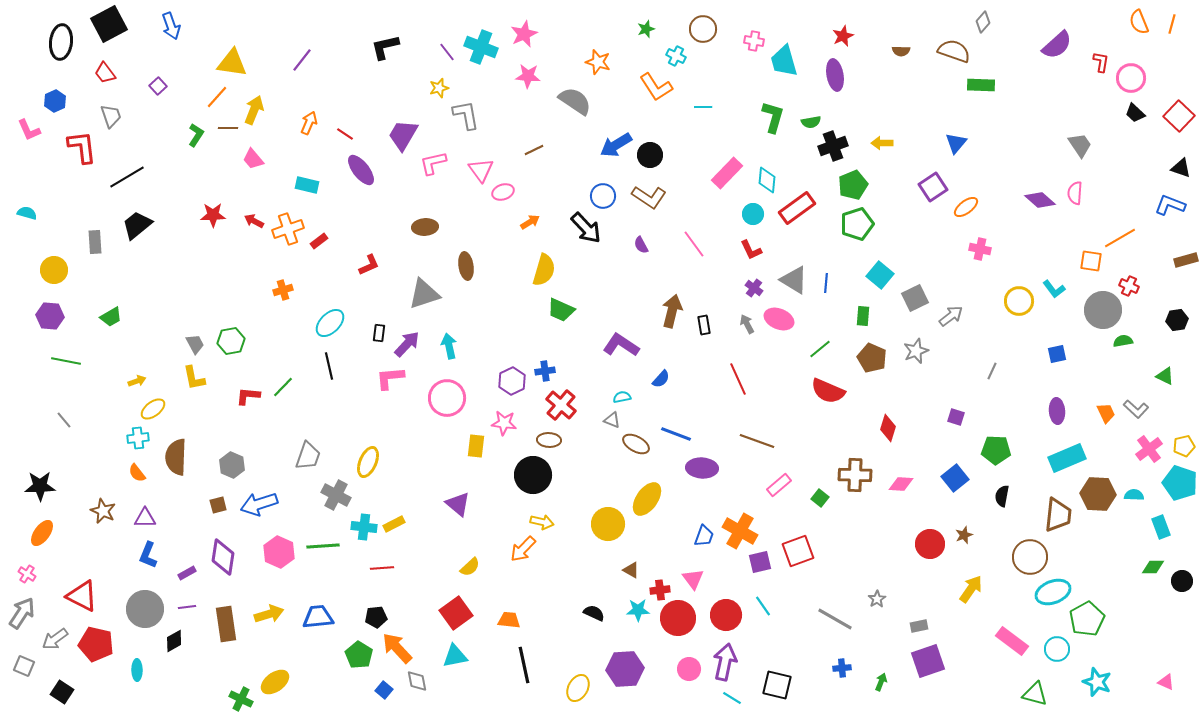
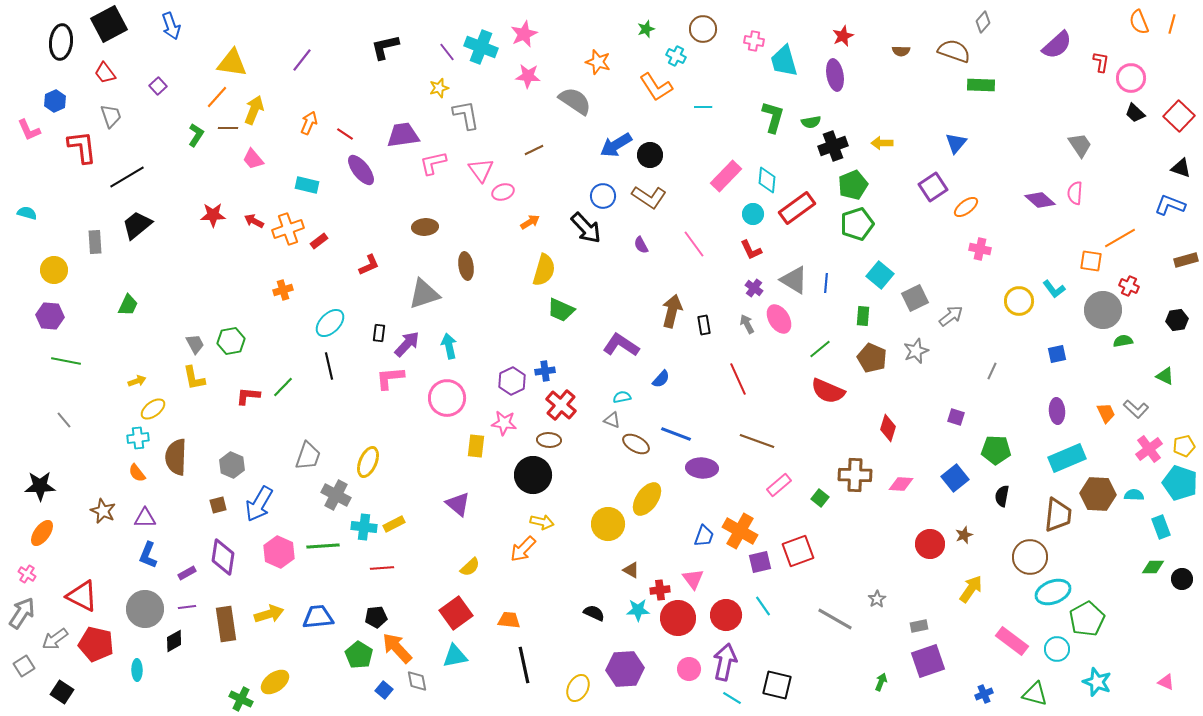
purple trapezoid at (403, 135): rotated 52 degrees clockwise
pink rectangle at (727, 173): moved 1 px left, 3 px down
green trapezoid at (111, 317): moved 17 px right, 12 px up; rotated 35 degrees counterclockwise
pink ellipse at (779, 319): rotated 36 degrees clockwise
blue arrow at (259, 504): rotated 42 degrees counterclockwise
black circle at (1182, 581): moved 2 px up
gray square at (24, 666): rotated 35 degrees clockwise
blue cross at (842, 668): moved 142 px right, 26 px down; rotated 18 degrees counterclockwise
